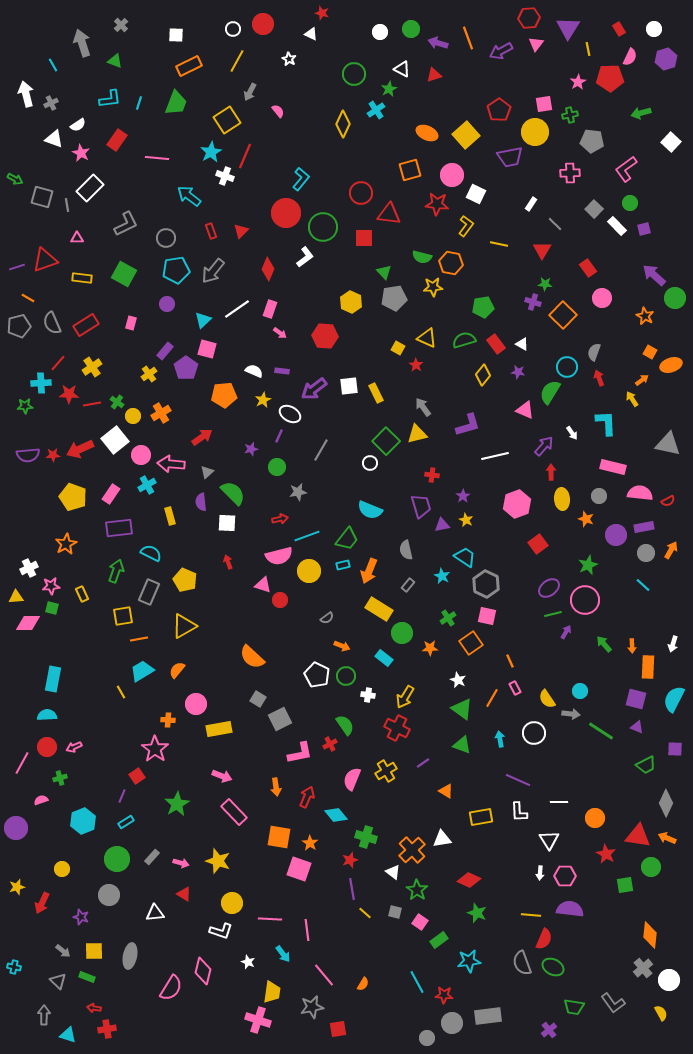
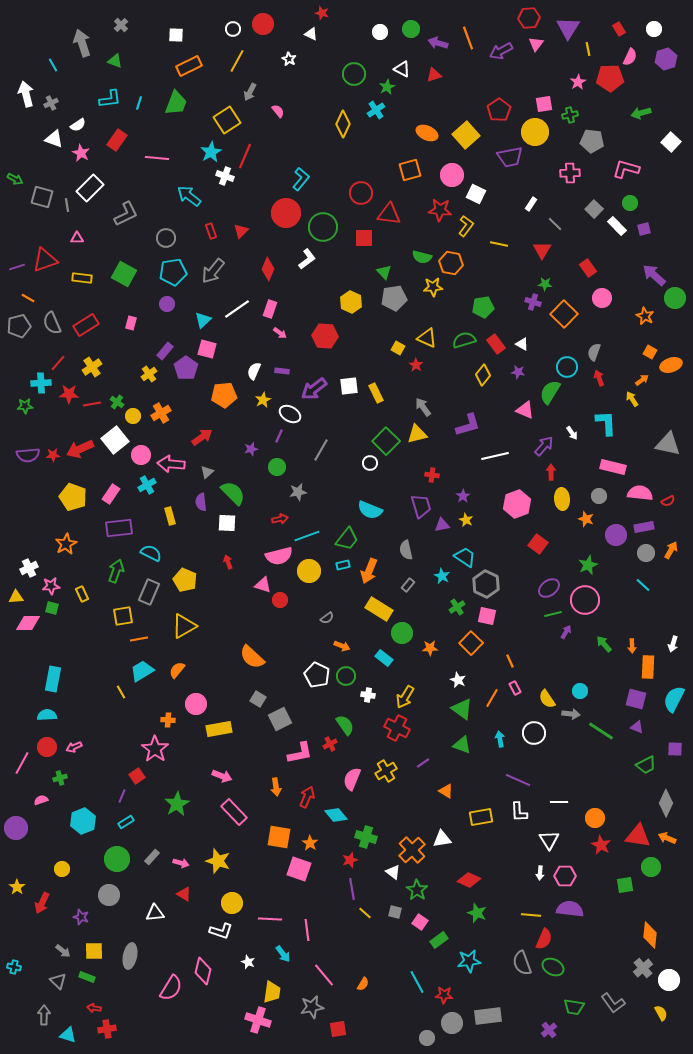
green star at (389, 89): moved 2 px left, 2 px up
pink L-shape at (626, 169): rotated 52 degrees clockwise
red star at (437, 204): moved 3 px right, 6 px down
gray L-shape at (126, 224): moved 10 px up
white L-shape at (305, 257): moved 2 px right, 2 px down
cyan pentagon at (176, 270): moved 3 px left, 2 px down
orange square at (563, 315): moved 1 px right, 1 px up
white semicircle at (254, 371): rotated 90 degrees counterclockwise
red square at (538, 544): rotated 18 degrees counterclockwise
green cross at (448, 618): moved 9 px right, 11 px up
orange square at (471, 643): rotated 10 degrees counterclockwise
red star at (606, 854): moved 5 px left, 9 px up
yellow star at (17, 887): rotated 21 degrees counterclockwise
